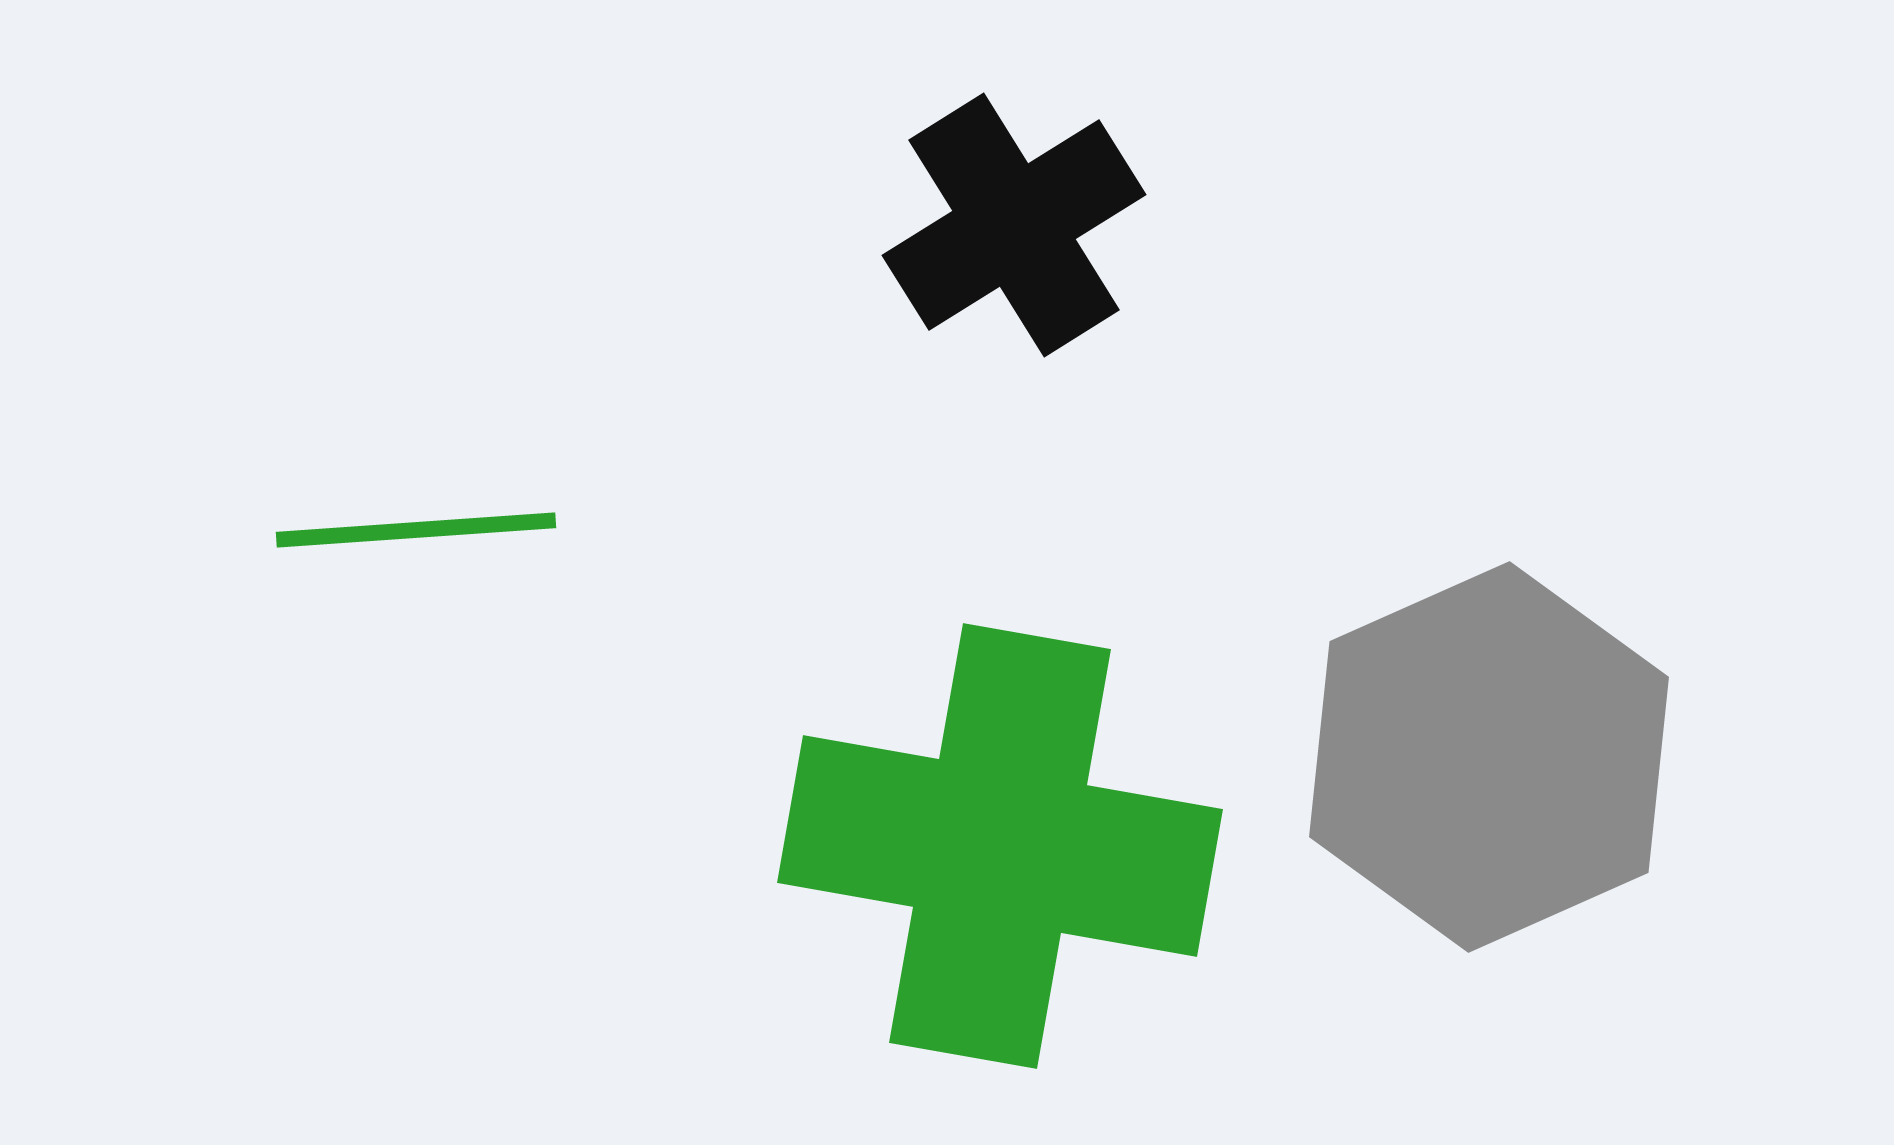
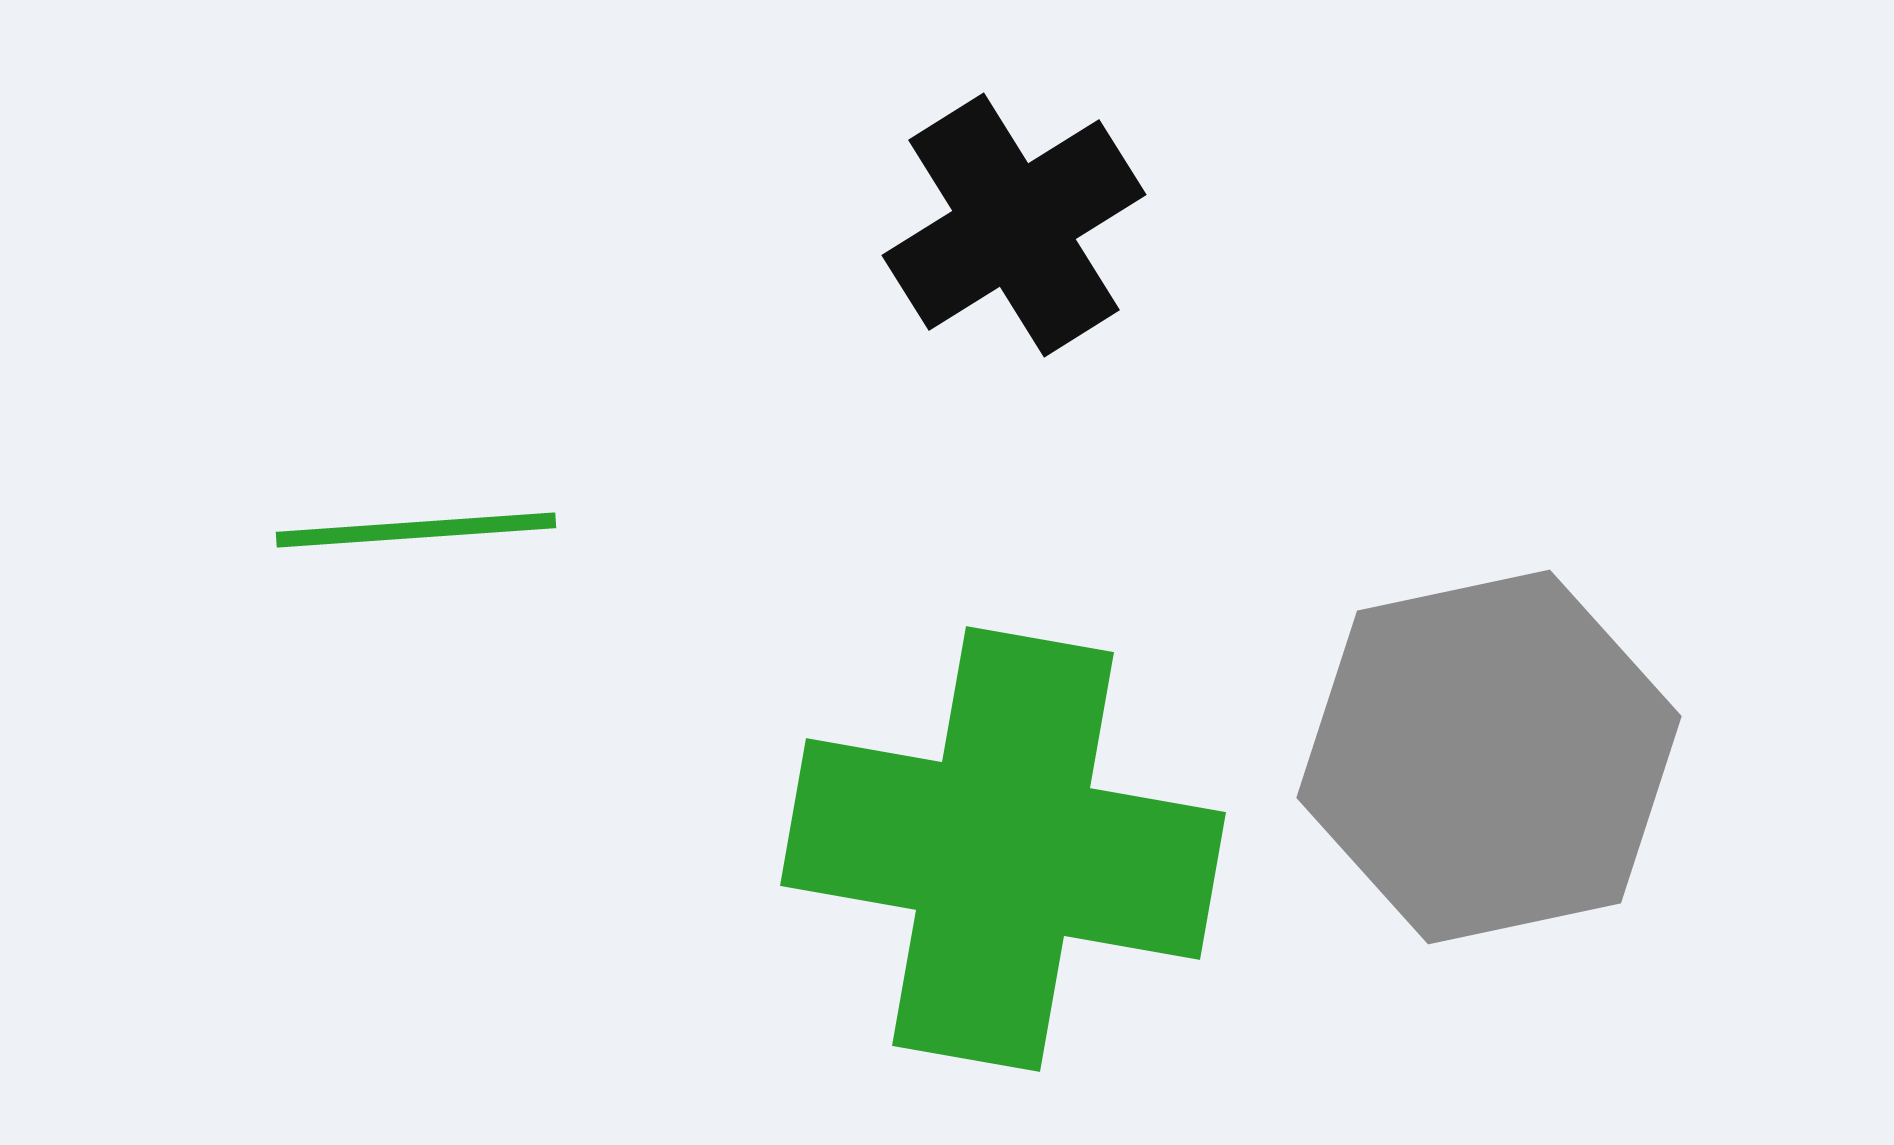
gray hexagon: rotated 12 degrees clockwise
green cross: moved 3 px right, 3 px down
